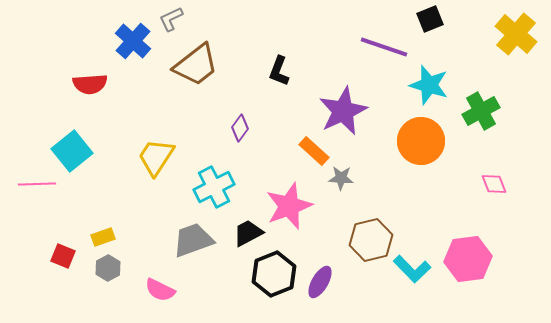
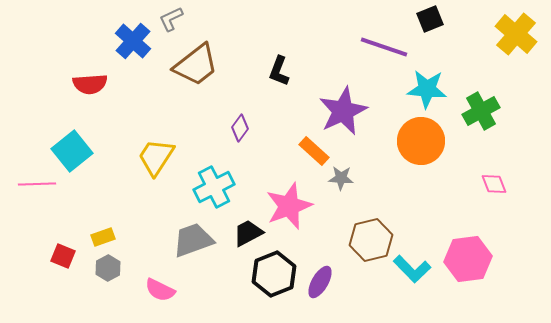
cyan star: moved 2 px left, 4 px down; rotated 12 degrees counterclockwise
